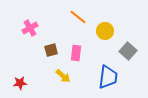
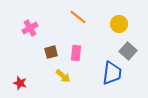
yellow circle: moved 14 px right, 7 px up
brown square: moved 2 px down
blue trapezoid: moved 4 px right, 4 px up
red star: rotated 24 degrees clockwise
